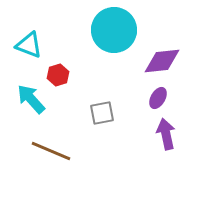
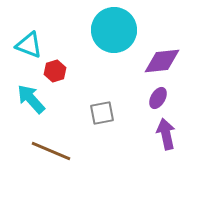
red hexagon: moved 3 px left, 4 px up
